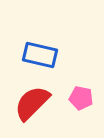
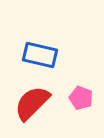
pink pentagon: rotated 10 degrees clockwise
